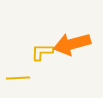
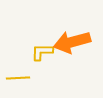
orange arrow: moved 2 px up
